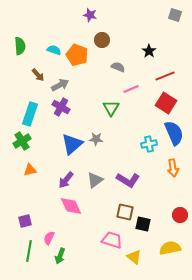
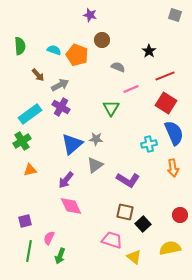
cyan rectangle: rotated 35 degrees clockwise
gray triangle: moved 15 px up
black square: rotated 35 degrees clockwise
